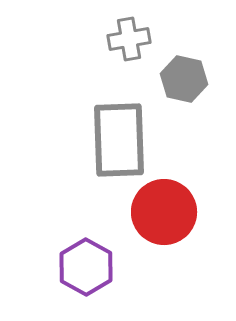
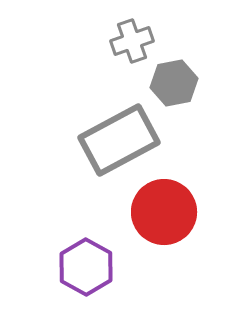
gray cross: moved 3 px right, 2 px down; rotated 9 degrees counterclockwise
gray hexagon: moved 10 px left, 4 px down; rotated 24 degrees counterclockwise
gray rectangle: rotated 64 degrees clockwise
